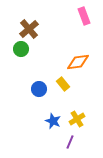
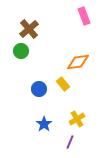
green circle: moved 2 px down
blue star: moved 9 px left, 3 px down; rotated 14 degrees clockwise
